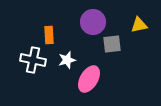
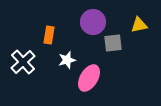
orange rectangle: rotated 12 degrees clockwise
gray square: moved 1 px right, 1 px up
white cross: moved 10 px left, 2 px down; rotated 35 degrees clockwise
pink ellipse: moved 1 px up
